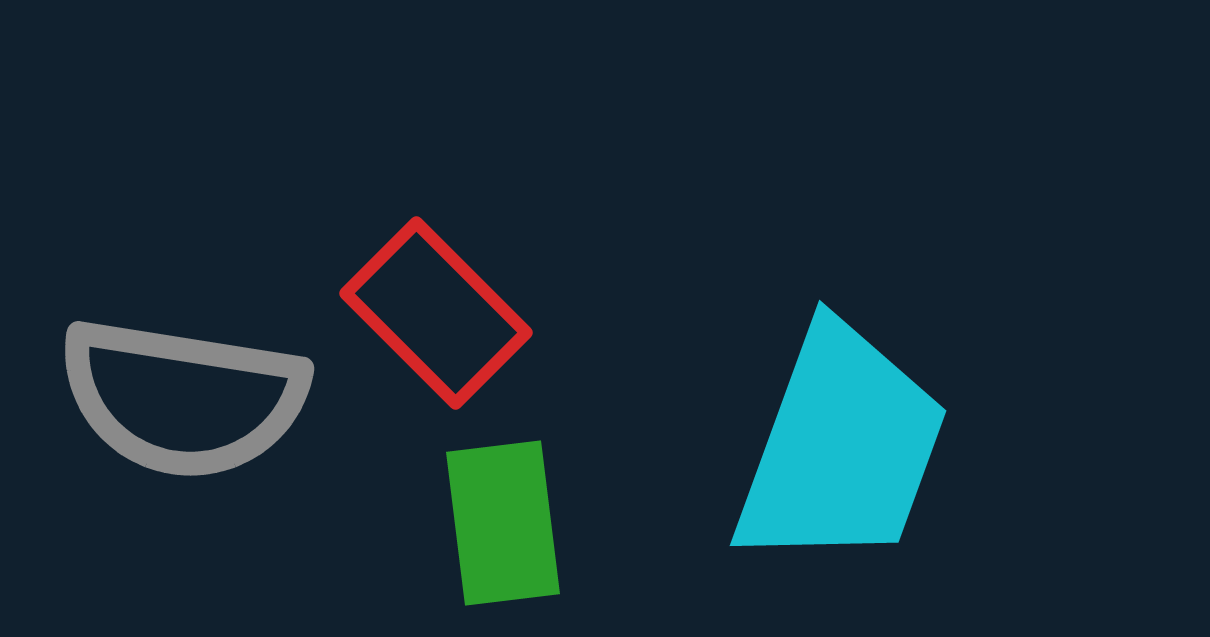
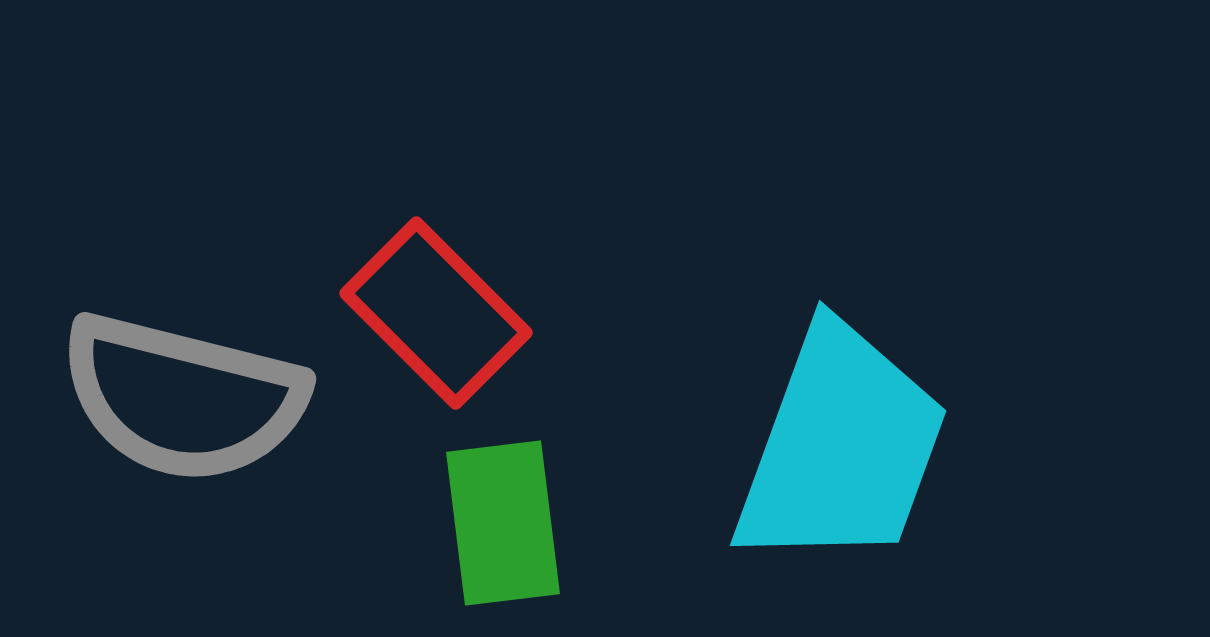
gray semicircle: rotated 5 degrees clockwise
